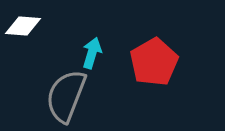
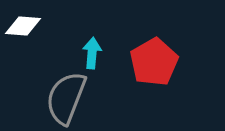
cyan arrow: rotated 12 degrees counterclockwise
gray semicircle: moved 2 px down
